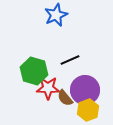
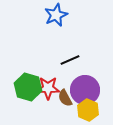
green hexagon: moved 6 px left, 16 px down
brown semicircle: rotated 12 degrees clockwise
yellow hexagon: rotated 15 degrees counterclockwise
